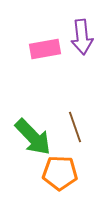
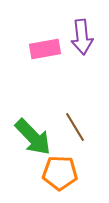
brown line: rotated 12 degrees counterclockwise
